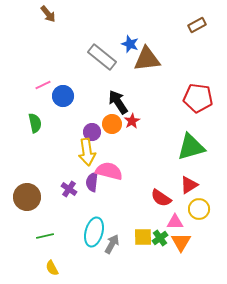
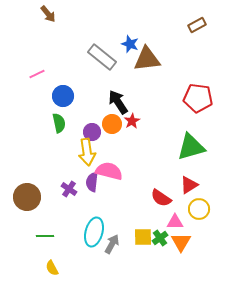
pink line: moved 6 px left, 11 px up
green semicircle: moved 24 px right
green line: rotated 12 degrees clockwise
